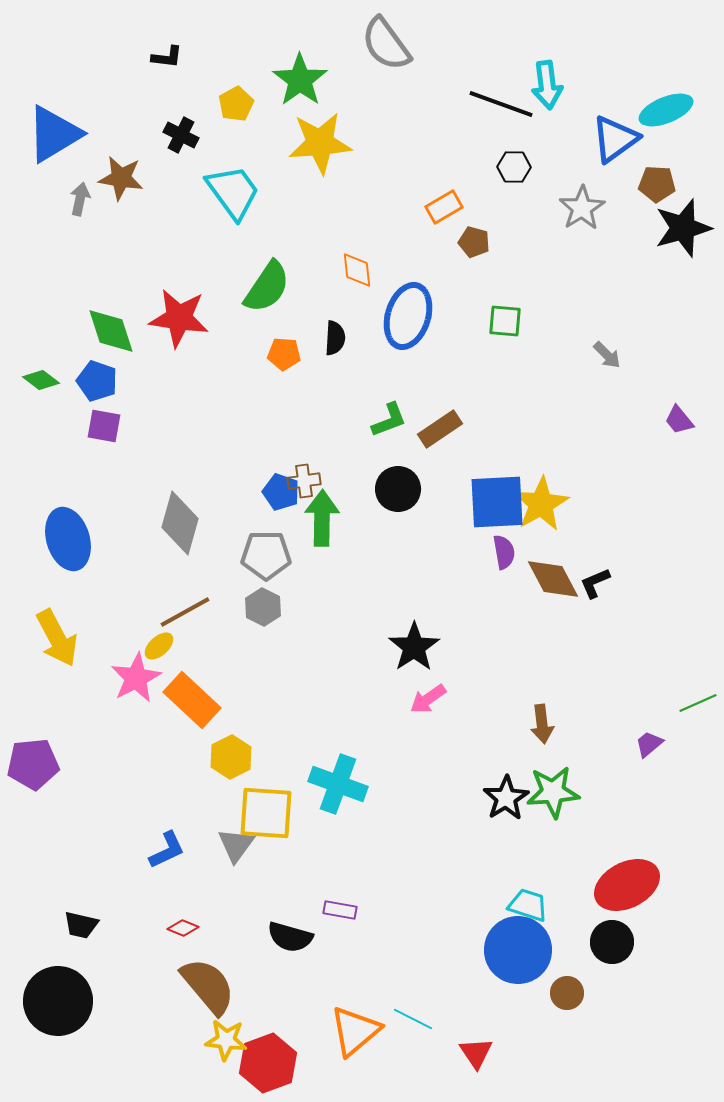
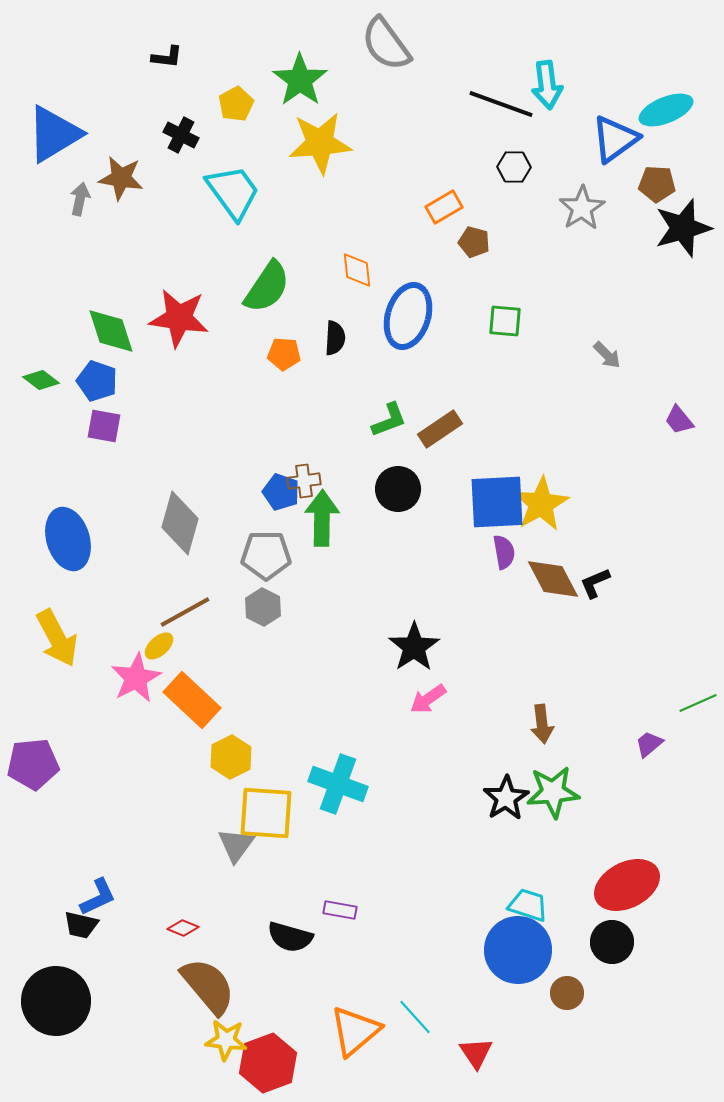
blue L-shape at (167, 850): moved 69 px left, 47 px down
black circle at (58, 1001): moved 2 px left
cyan line at (413, 1019): moved 2 px right, 2 px up; rotated 21 degrees clockwise
